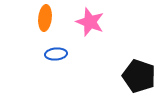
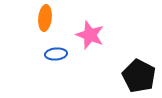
pink star: moved 13 px down
black pentagon: rotated 8 degrees clockwise
